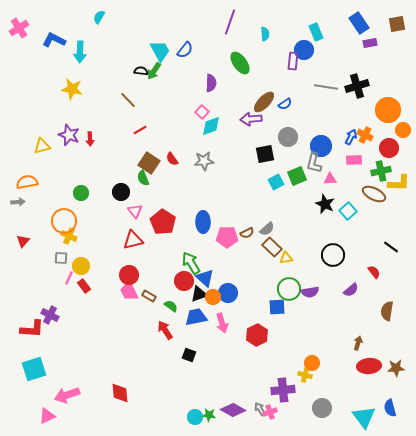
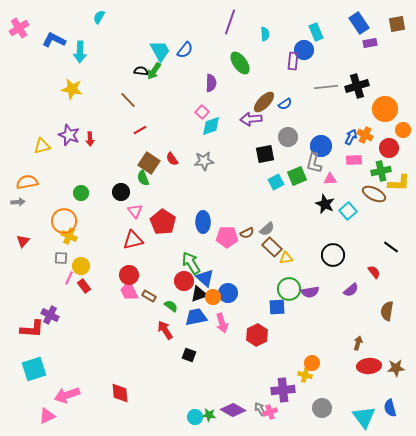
gray line at (326, 87): rotated 15 degrees counterclockwise
orange circle at (388, 110): moved 3 px left, 1 px up
